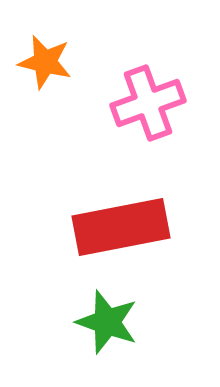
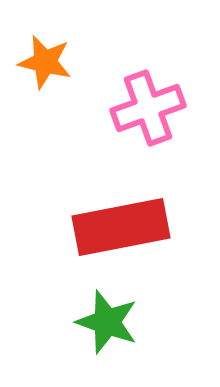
pink cross: moved 5 px down
